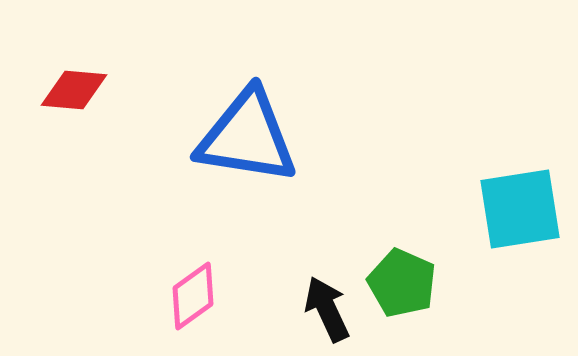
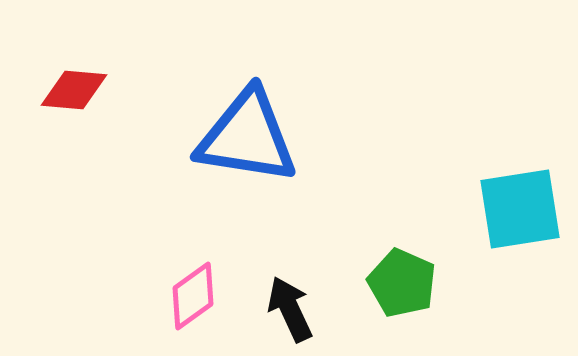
black arrow: moved 37 px left
